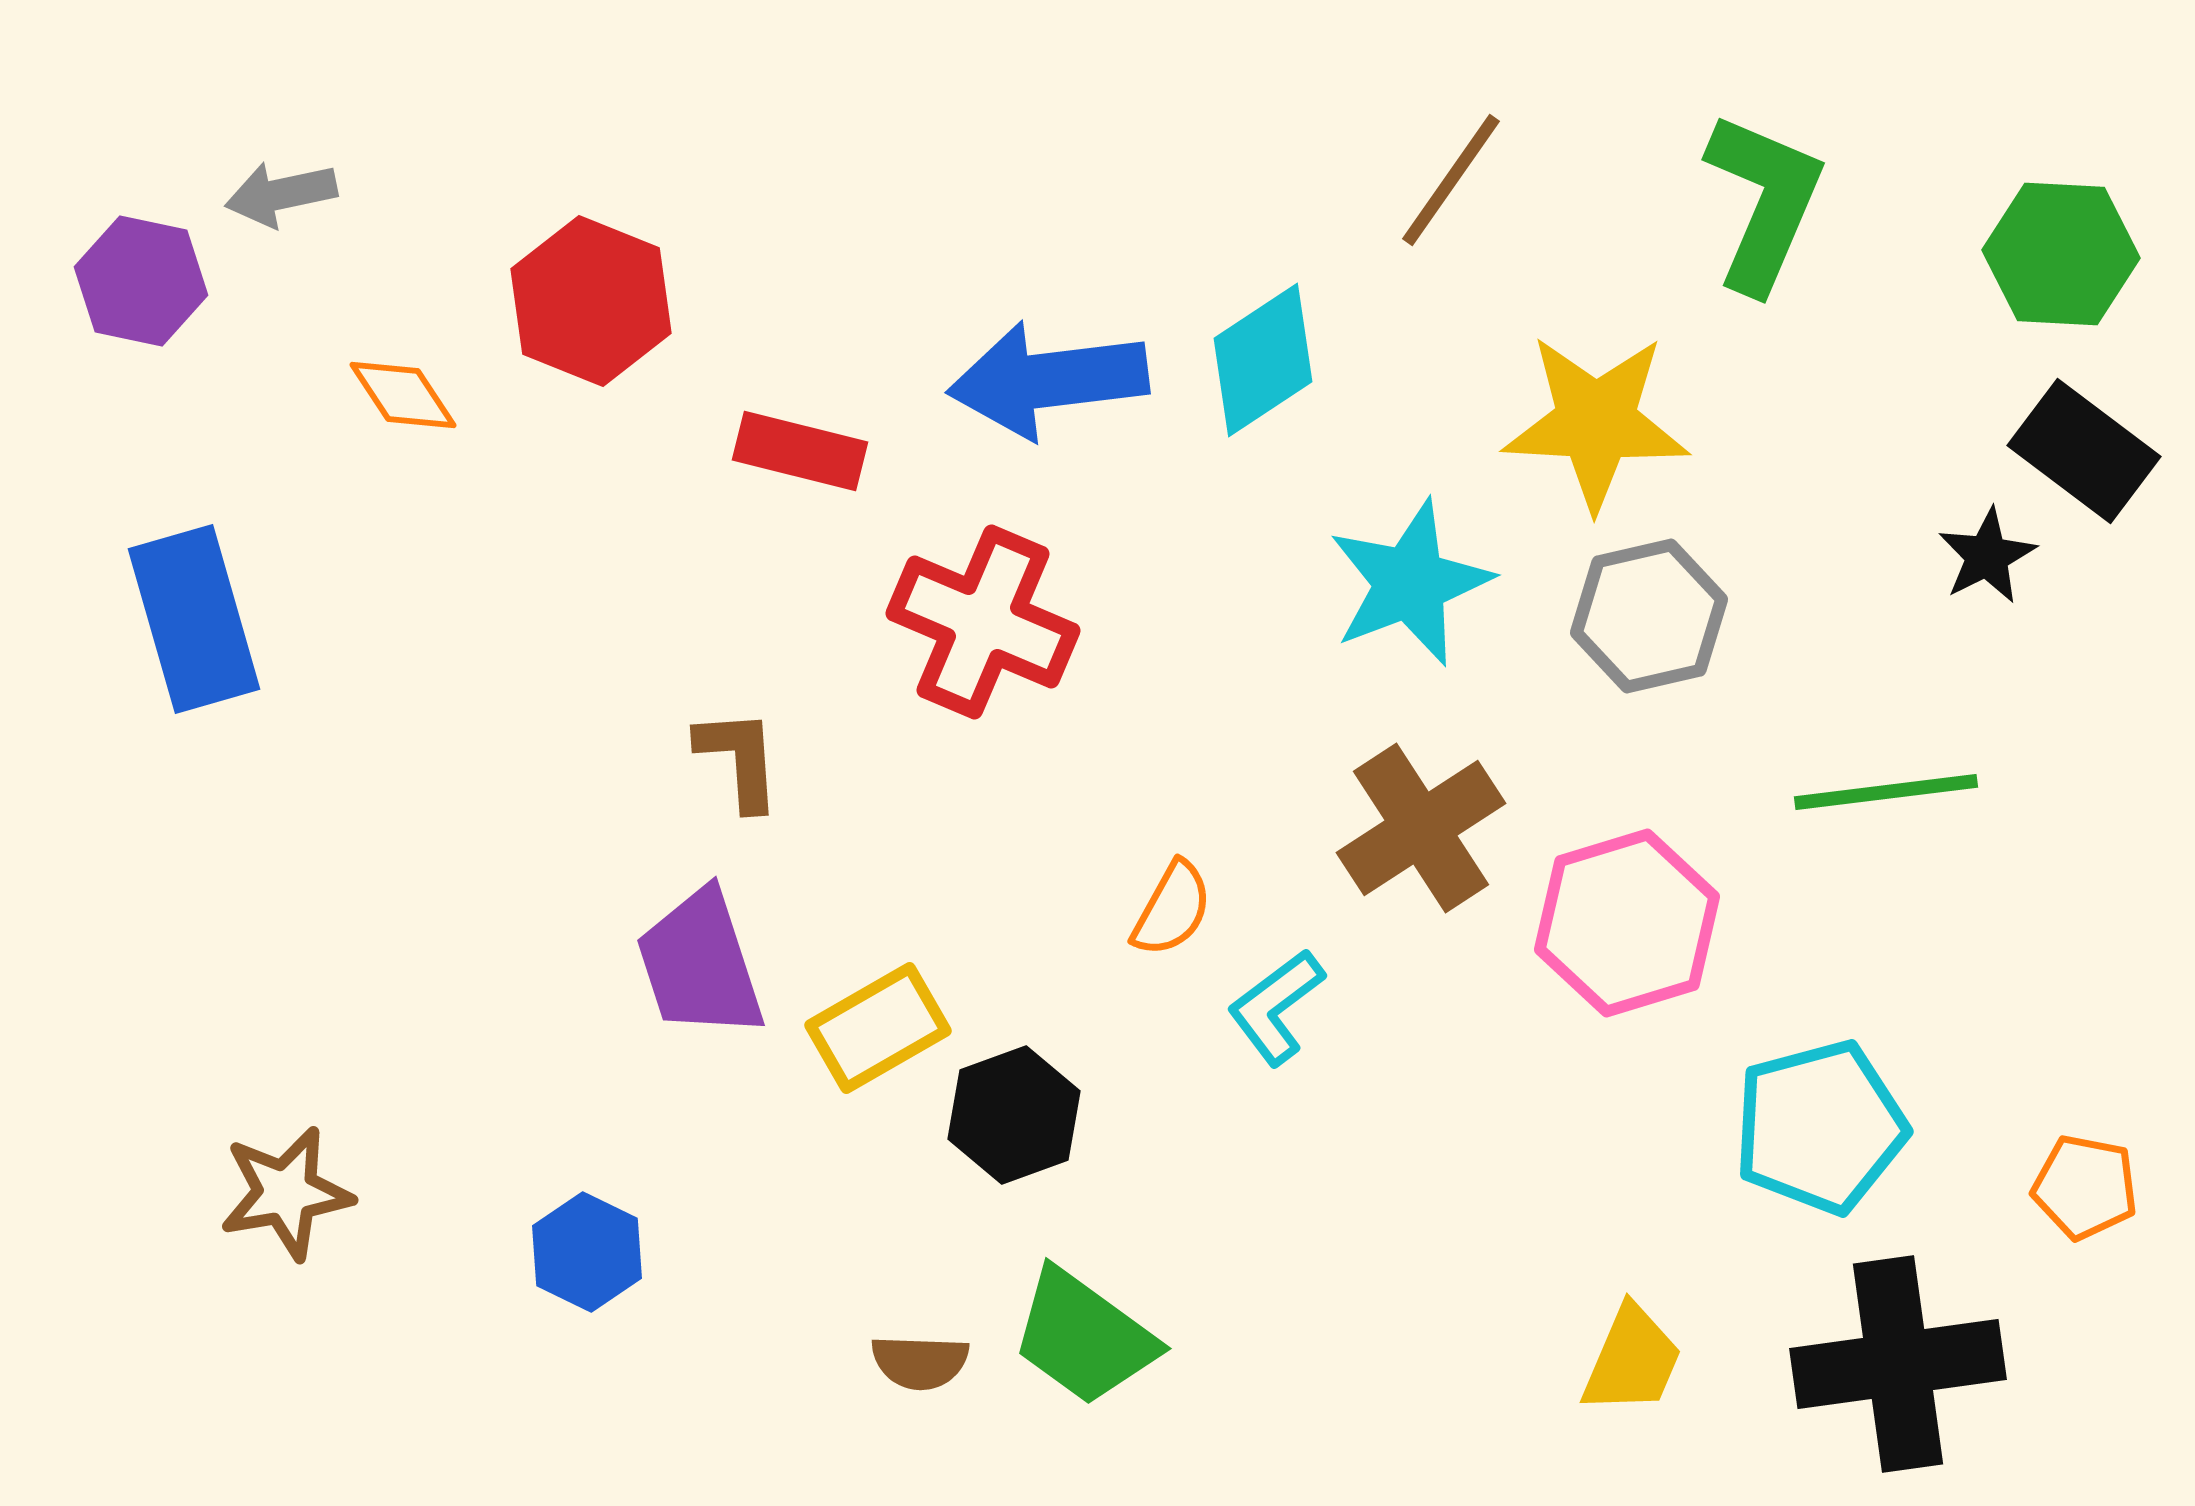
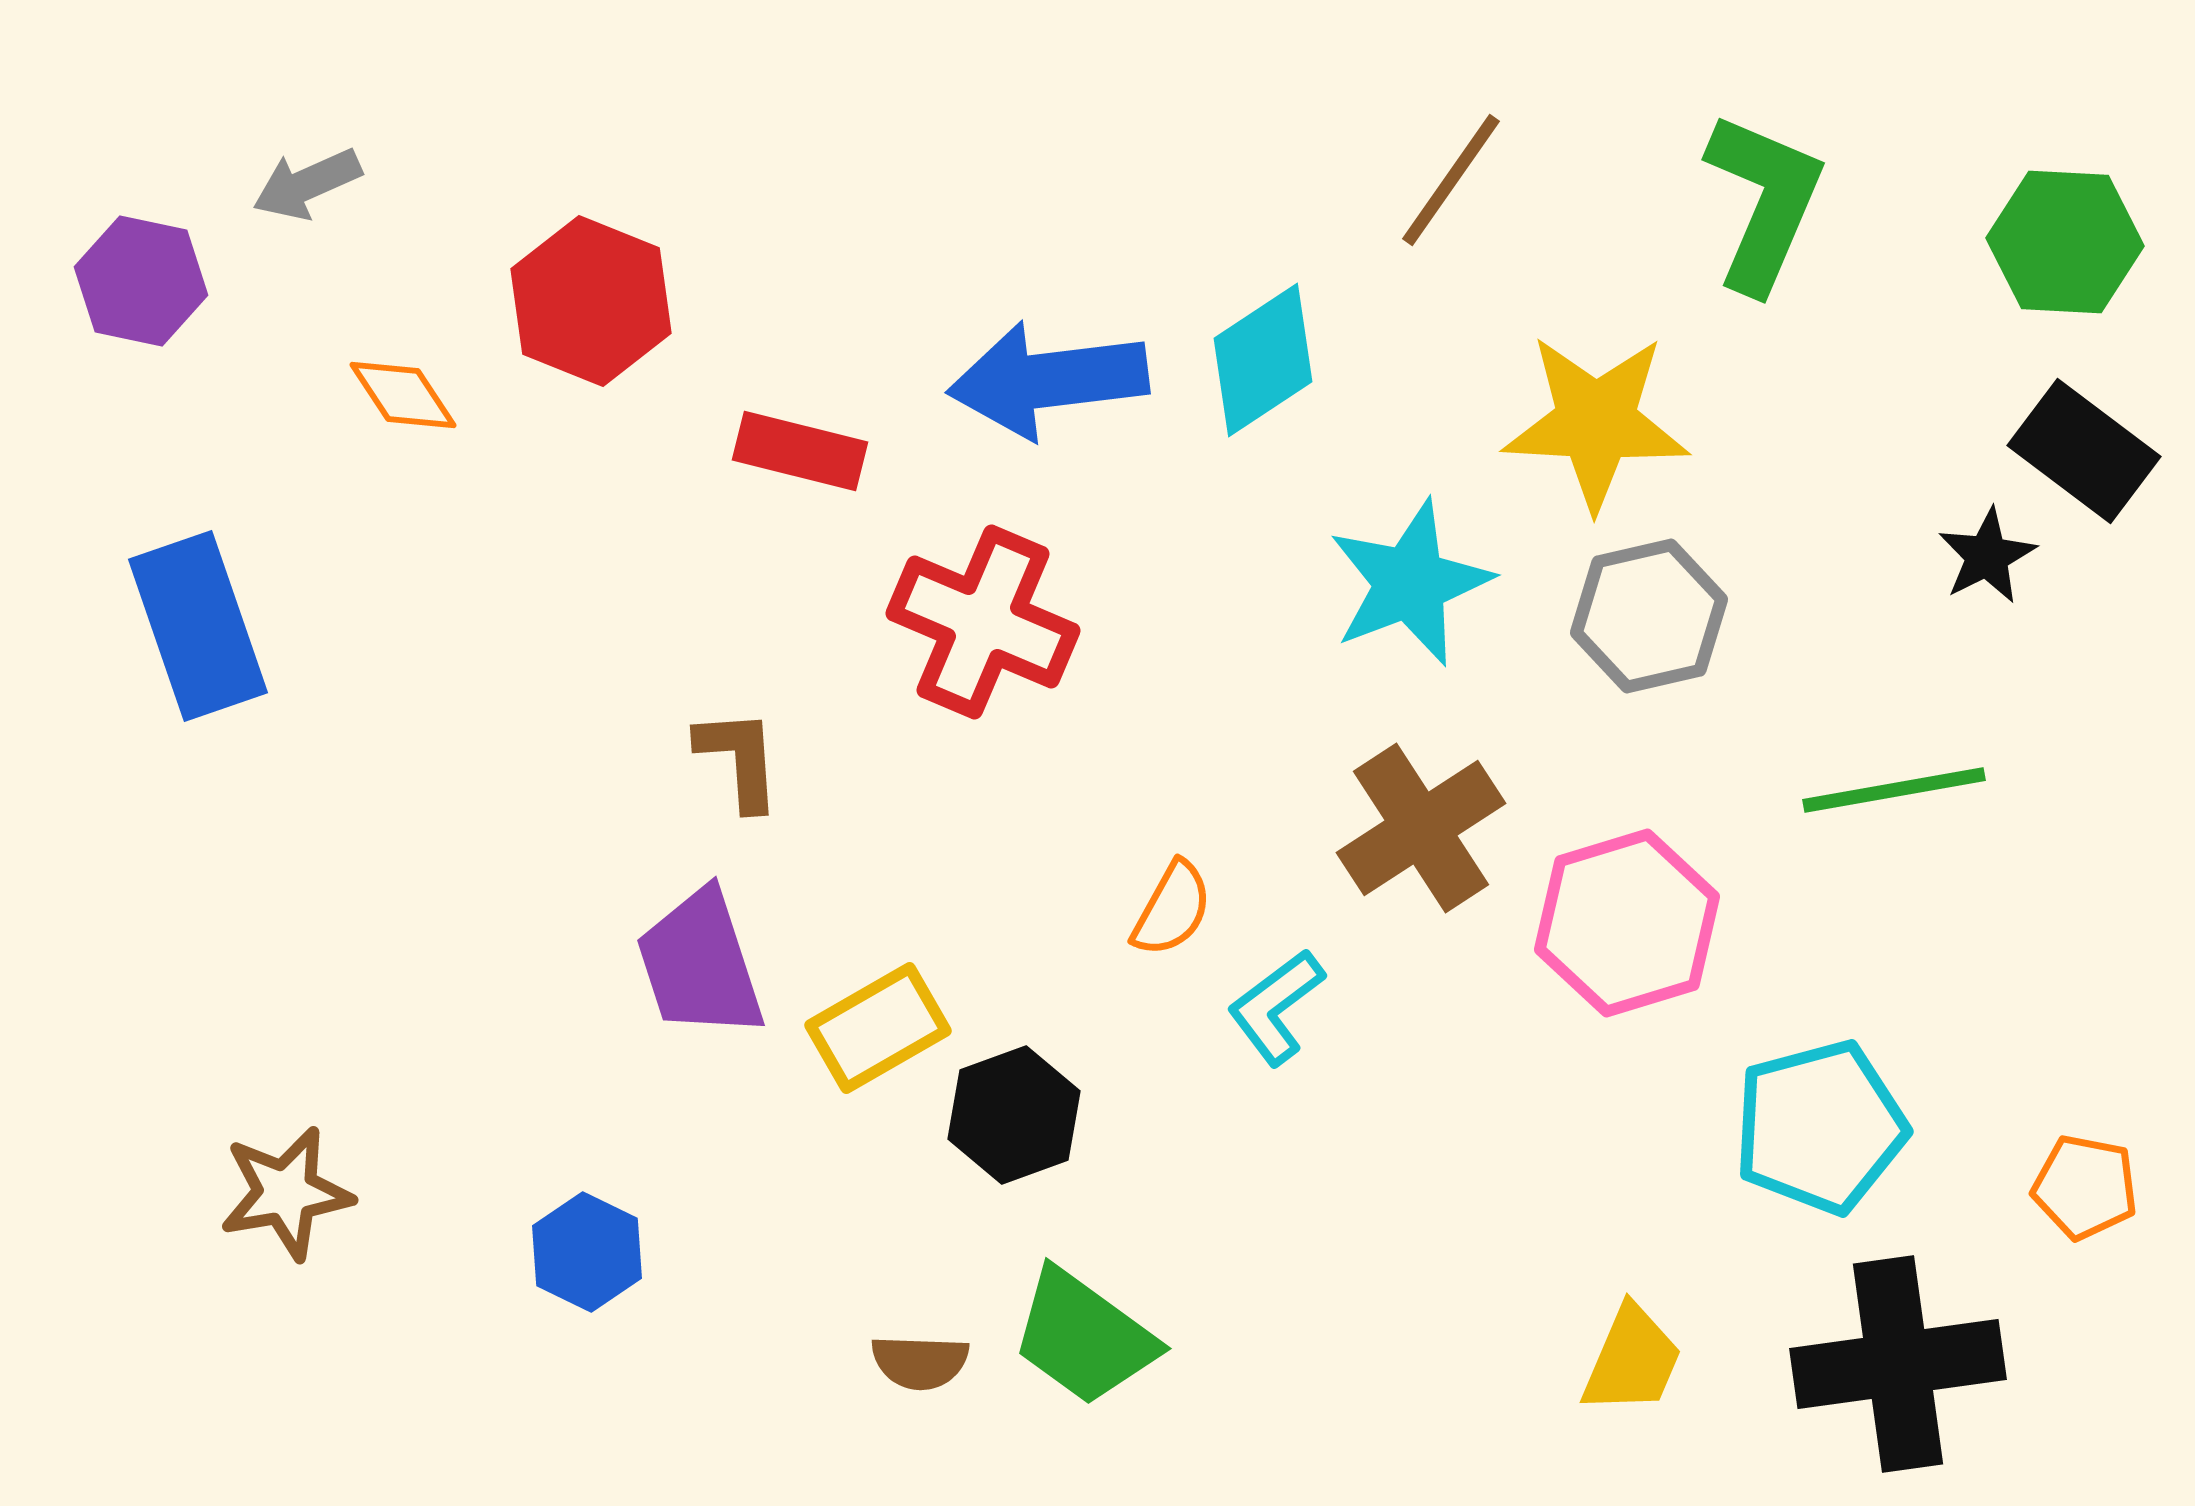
gray arrow: moved 26 px right, 10 px up; rotated 12 degrees counterclockwise
green hexagon: moved 4 px right, 12 px up
blue rectangle: moved 4 px right, 7 px down; rotated 3 degrees counterclockwise
green line: moved 8 px right, 2 px up; rotated 3 degrees counterclockwise
